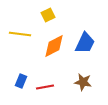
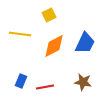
yellow square: moved 1 px right
